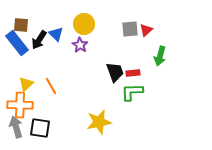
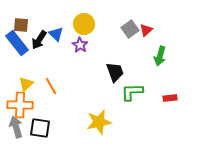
gray square: rotated 30 degrees counterclockwise
red rectangle: moved 37 px right, 25 px down
